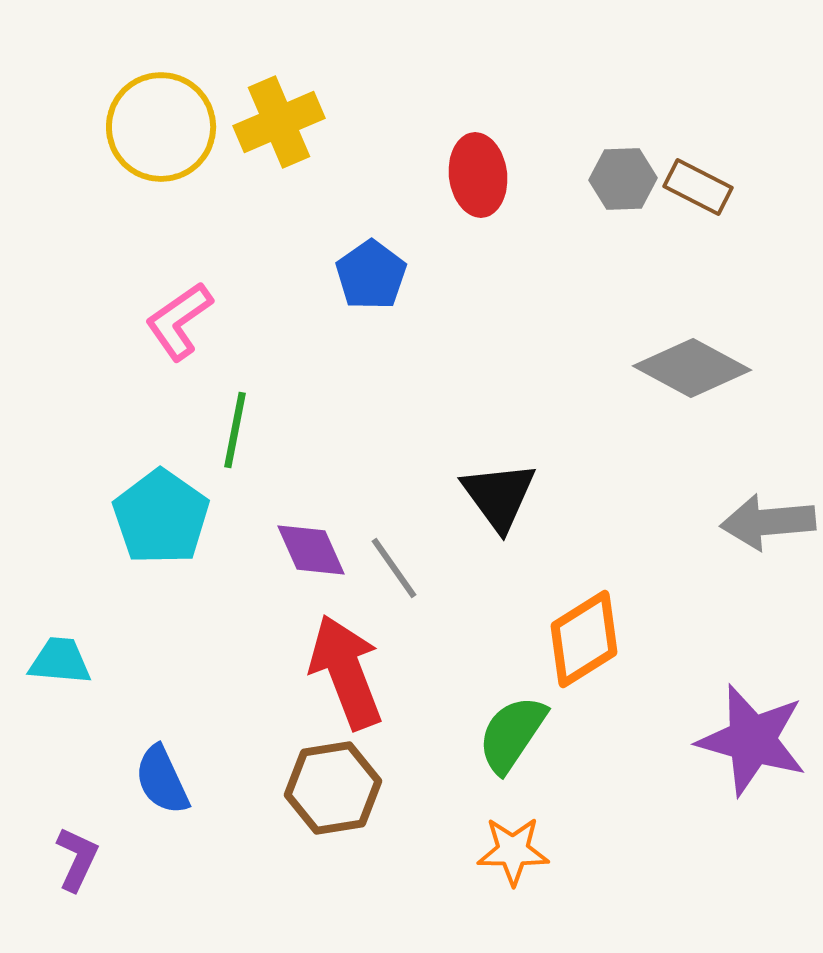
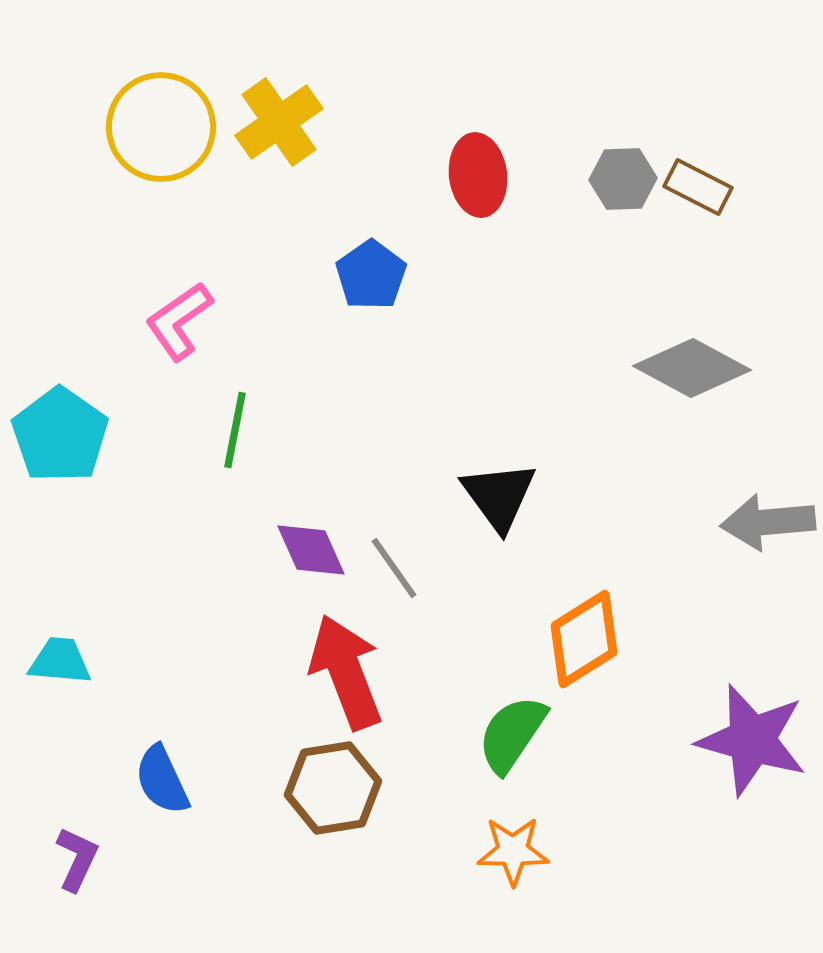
yellow cross: rotated 12 degrees counterclockwise
cyan pentagon: moved 101 px left, 82 px up
